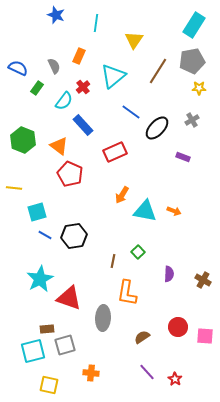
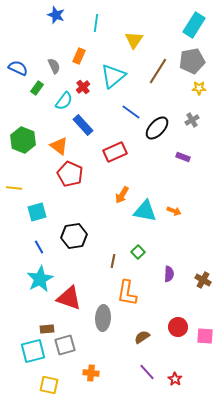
blue line at (45, 235): moved 6 px left, 12 px down; rotated 32 degrees clockwise
